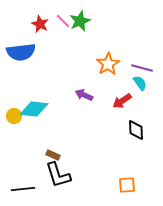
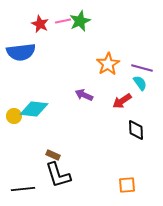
pink line: rotated 56 degrees counterclockwise
